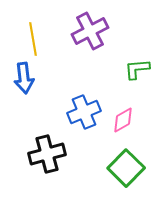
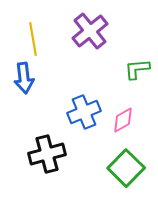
purple cross: rotated 12 degrees counterclockwise
